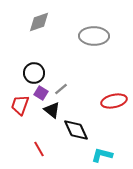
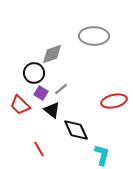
gray diamond: moved 13 px right, 32 px down
red trapezoid: rotated 65 degrees counterclockwise
cyan L-shape: rotated 90 degrees clockwise
